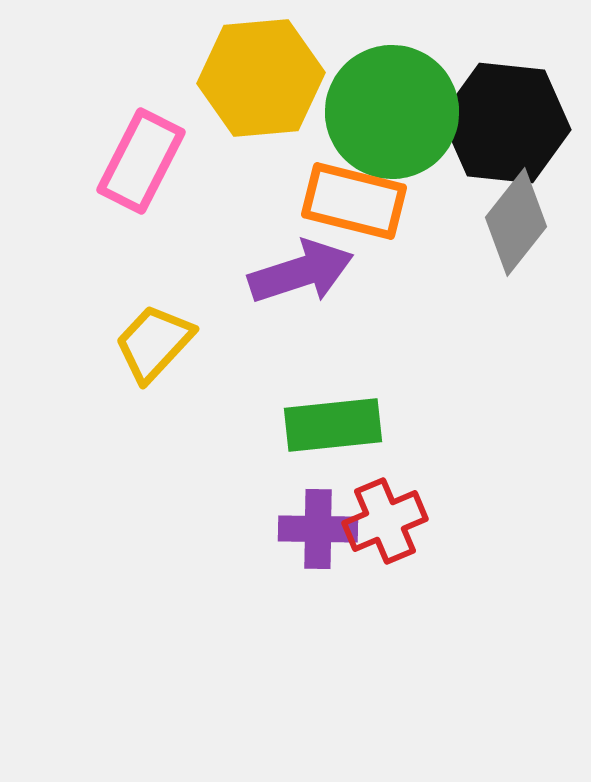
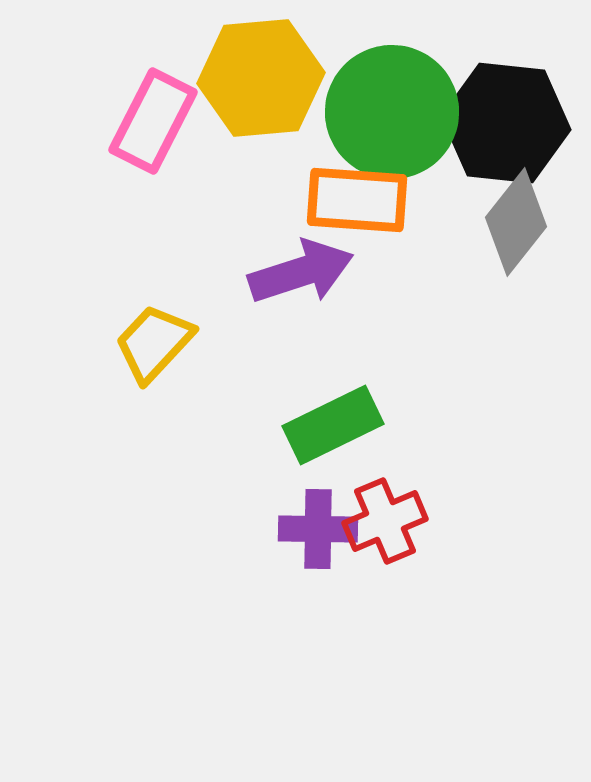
pink rectangle: moved 12 px right, 40 px up
orange rectangle: moved 3 px right, 1 px up; rotated 10 degrees counterclockwise
green rectangle: rotated 20 degrees counterclockwise
